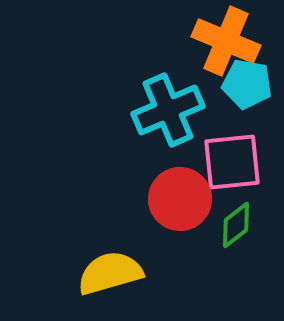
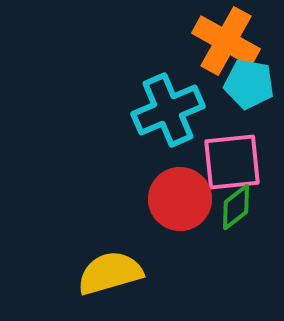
orange cross: rotated 6 degrees clockwise
cyan pentagon: moved 2 px right
green diamond: moved 18 px up
